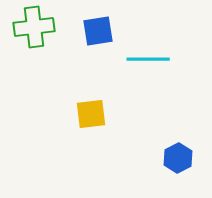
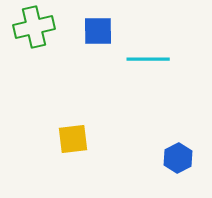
green cross: rotated 6 degrees counterclockwise
blue square: rotated 8 degrees clockwise
yellow square: moved 18 px left, 25 px down
